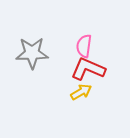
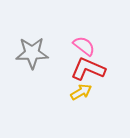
pink semicircle: rotated 120 degrees clockwise
